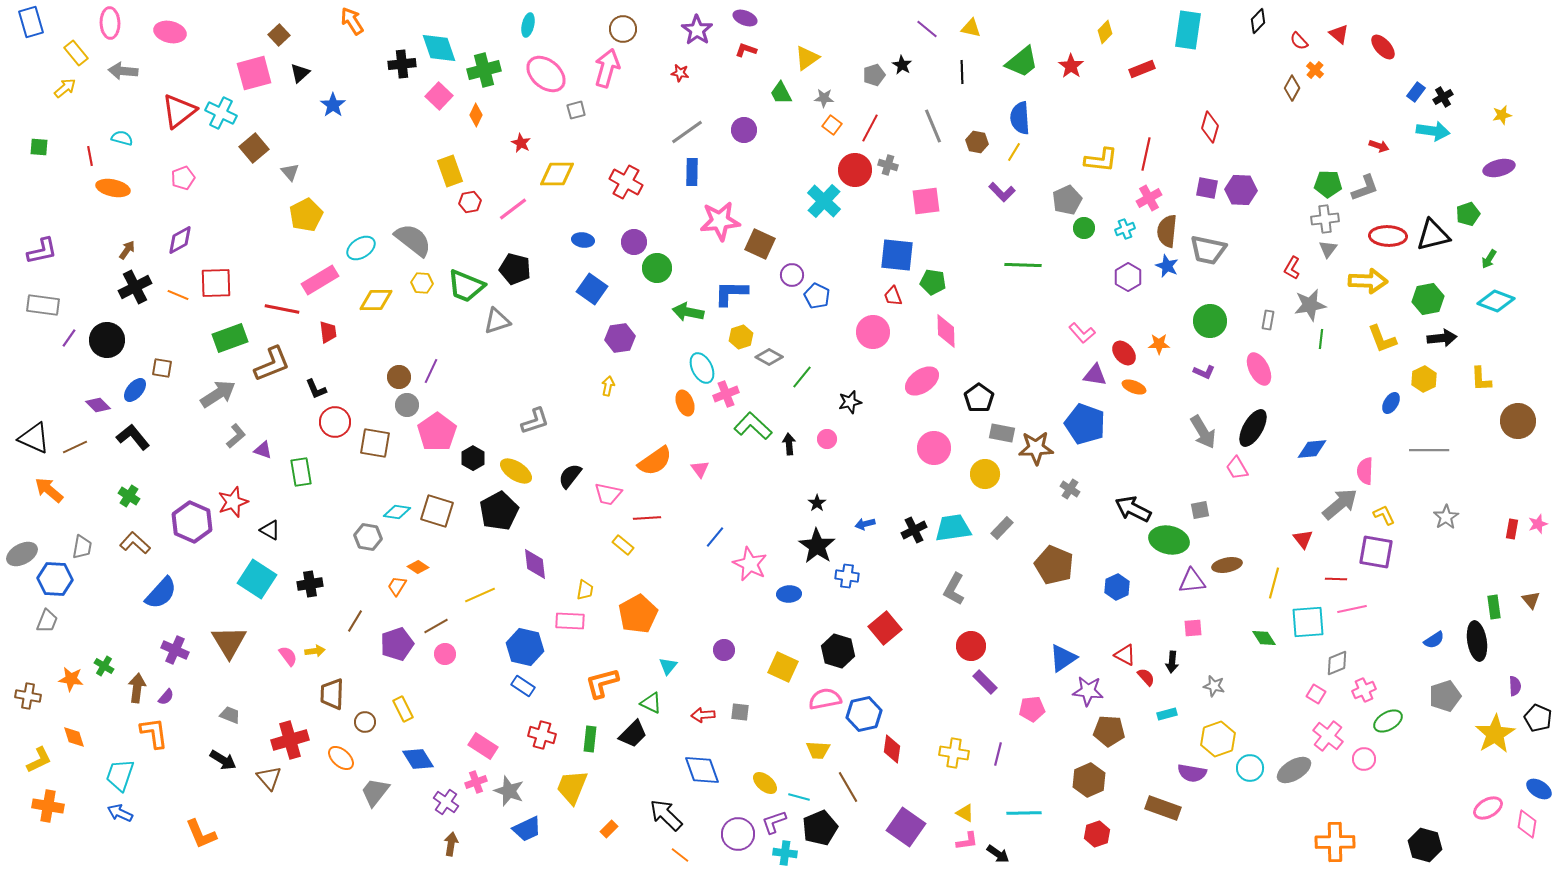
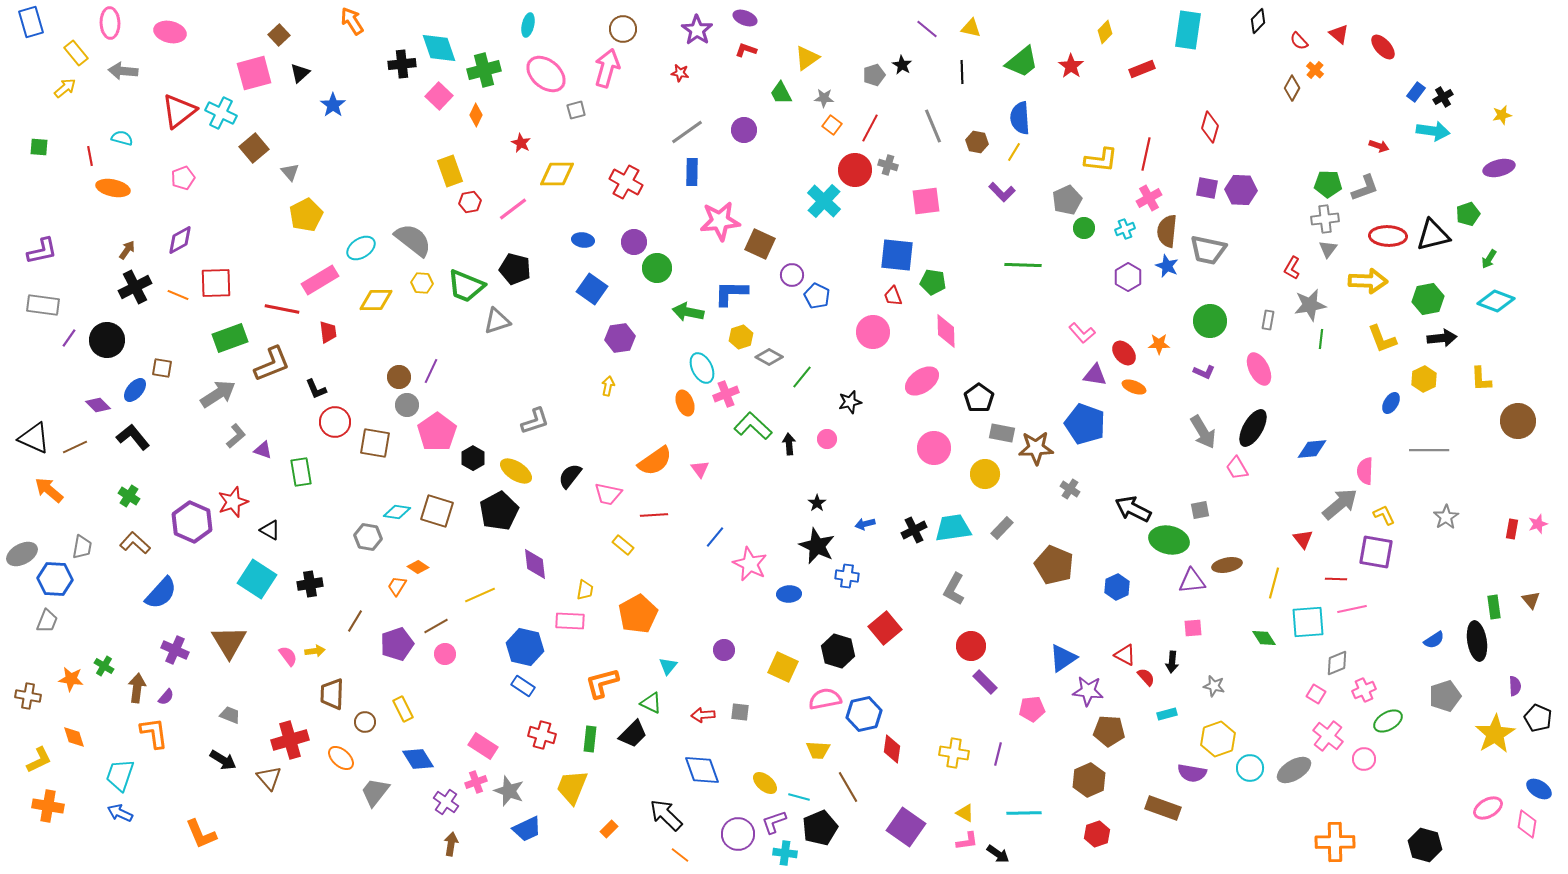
red line at (647, 518): moved 7 px right, 3 px up
black star at (817, 546): rotated 9 degrees counterclockwise
